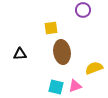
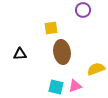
yellow semicircle: moved 2 px right, 1 px down
